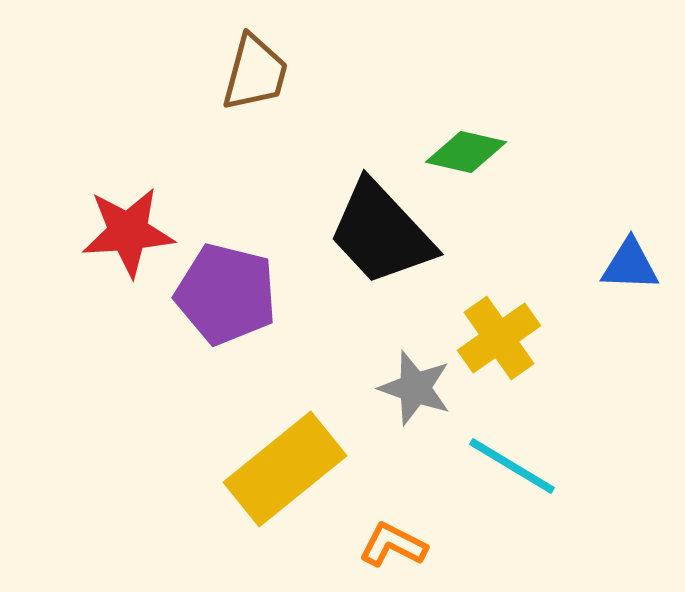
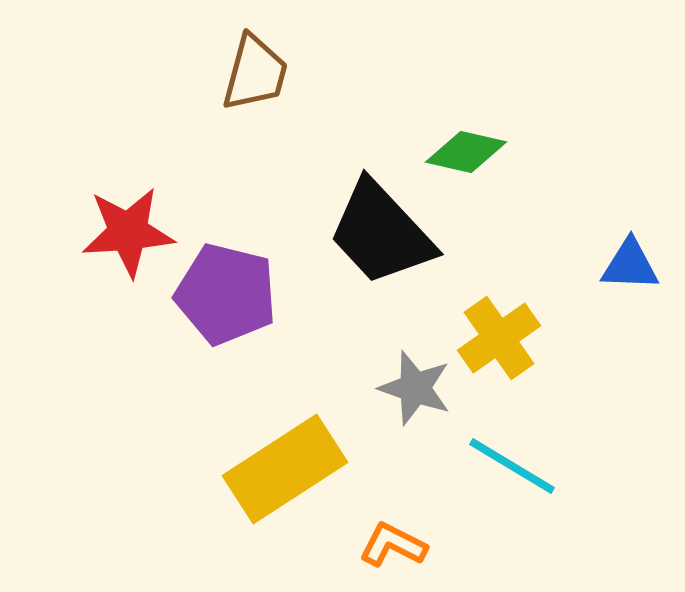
yellow rectangle: rotated 6 degrees clockwise
